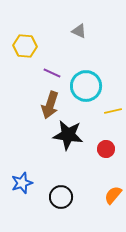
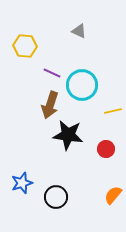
cyan circle: moved 4 px left, 1 px up
black circle: moved 5 px left
